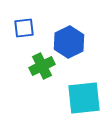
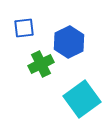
green cross: moved 1 px left, 2 px up
cyan square: moved 2 px left, 1 px down; rotated 30 degrees counterclockwise
